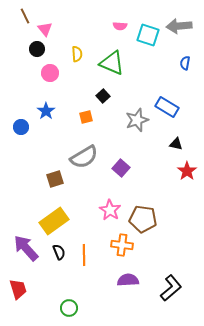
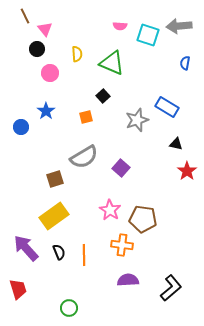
yellow rectangle: moved 5 px up
